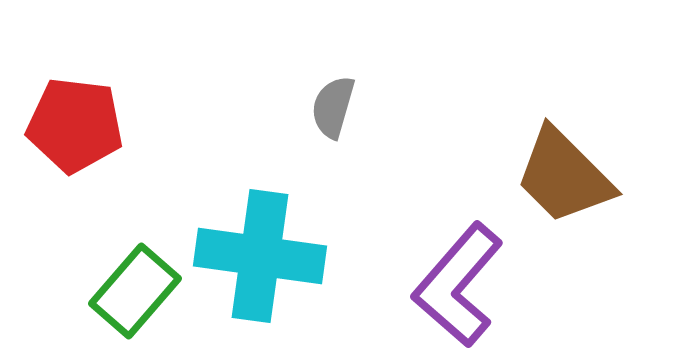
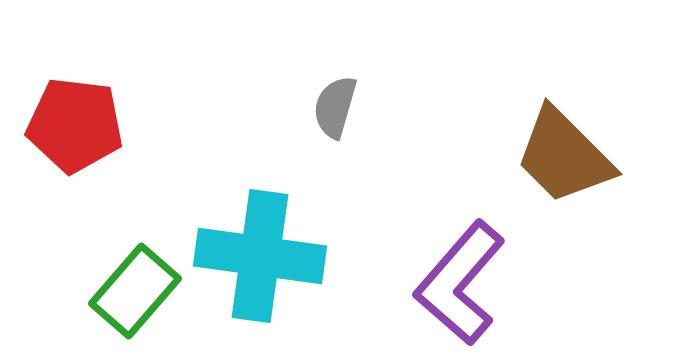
gray semicircle: moved 2 px right
brown trapezoid: moved 20 px up
purple L-shape: moved 2 px right, 2 px up
